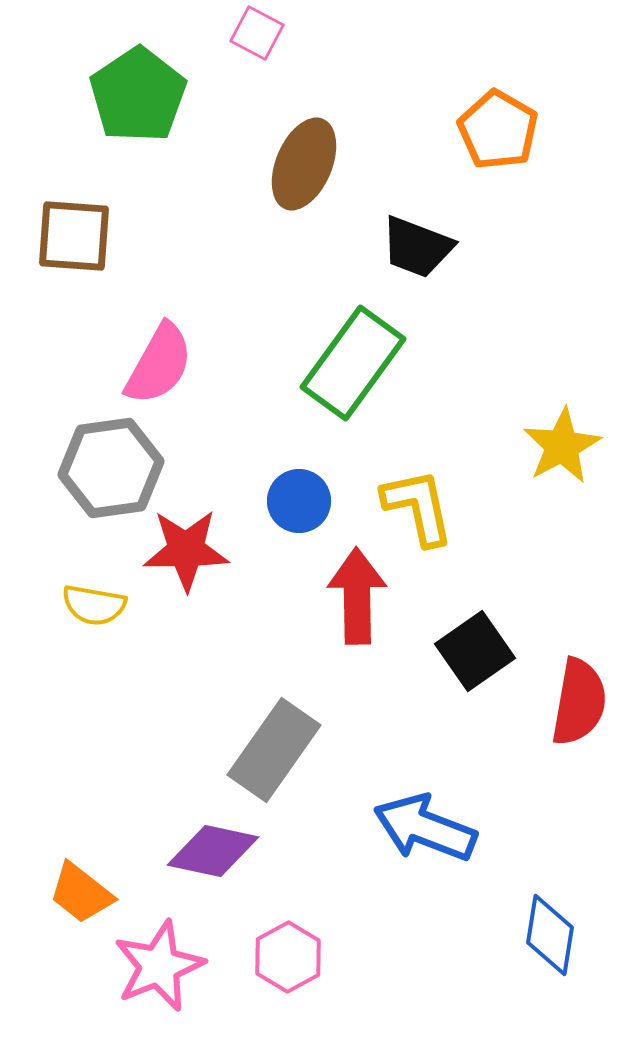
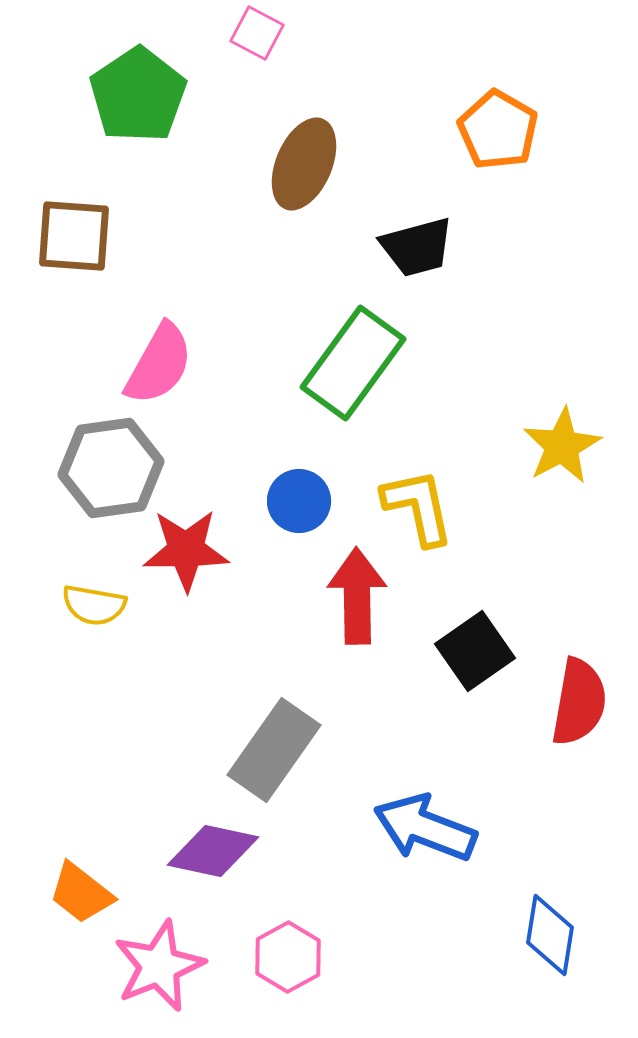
black trapezoid: rotated 36 degrees counterclockwise
